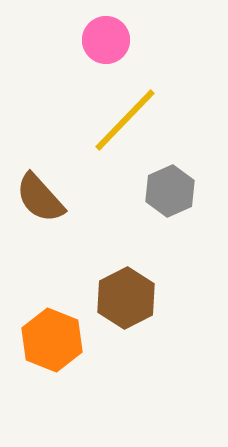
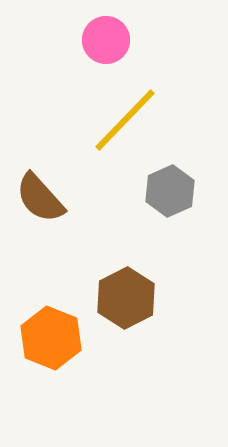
orange hexagon: moved 1 px left, 2 px up
